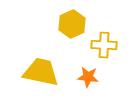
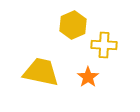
yellow hexagon: moved 1 px right, 1 px down
orange star: rotated 30 degrees clockwise
